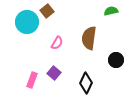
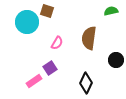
brown square: rotated 32 degrees counterclockwise
purple square: moved 4 px left, 5 px up; rotated 16 degrees clockwise
pink rectangle: moved 2 px right, 1 px down; rotated 35 degrees clockwise
